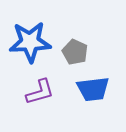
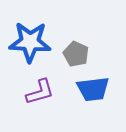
blue star: rotated 6 degrees clockwise
gray pentagon: moved 1 px right, 2 px down
